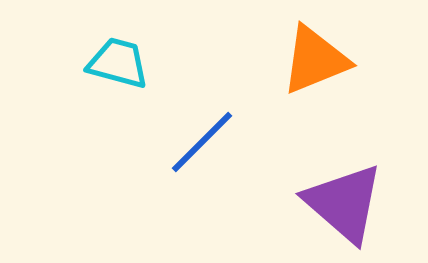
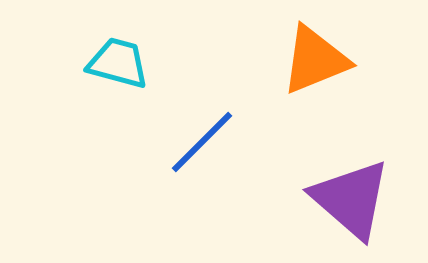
purple triangle: moved 7 px right, 4 px up
